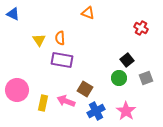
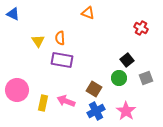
yellow triangle: moved 1 px left, 1 px down
brown square: moved 9 px right
